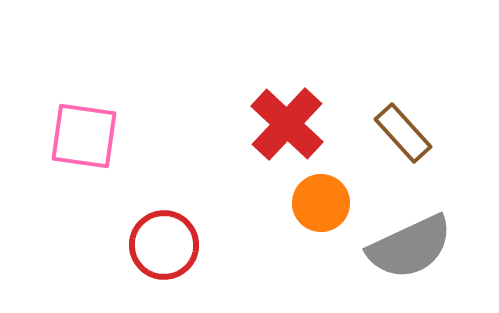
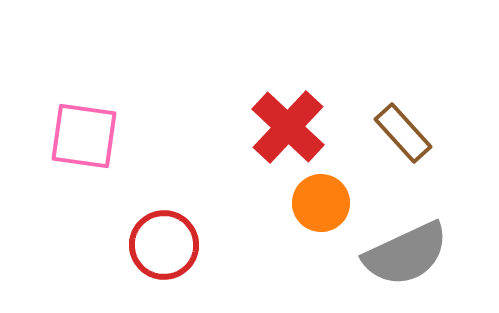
red cross: moved 1 px right, 3 px down
gray semicircle: moved 4 px left, 7 px down
